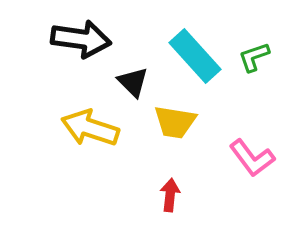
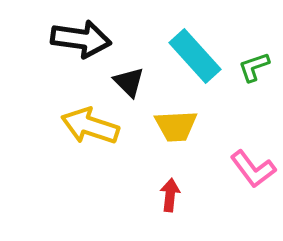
green L-shape: moved 10 px down
black triangle: moved 4 px left
yellow trapezoid: moved 1 px right, 4 px down; rotated 12 degrees counterclockwise
yellow arrow: moved 2 px up
pink L-shape: moved 1 px right, 11 px down
